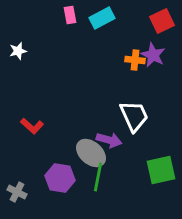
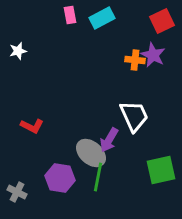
red L-shape: rotated 15 degrees counterclockwise
purple arrow: rotated 105 degrees clockwise
